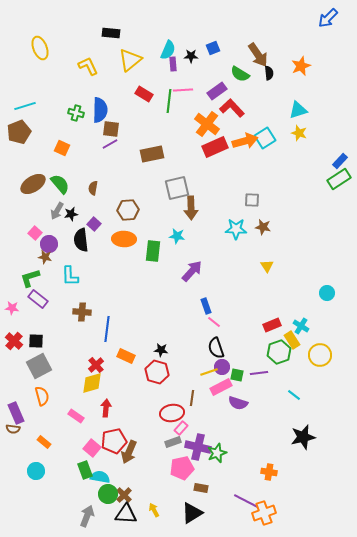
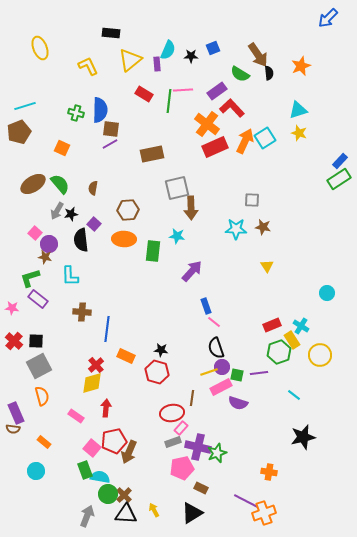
purple rectangle at (173, 64): moved 16 px left
orange arrow at (245, 141): rotated 50 degrees counterclockwise
brown rectangle at (201, 488): rotated 16 degrees clockwise
